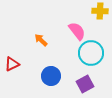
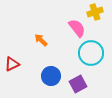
yellow cross: moved 5 px left, 1 px down; rotated 21 degrees counterclockwise
pink semicircle: moved 3 px up
purple square: moved 7 px left
